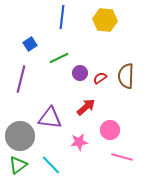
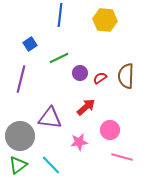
blue line: moved 2 px left, 2 px up
